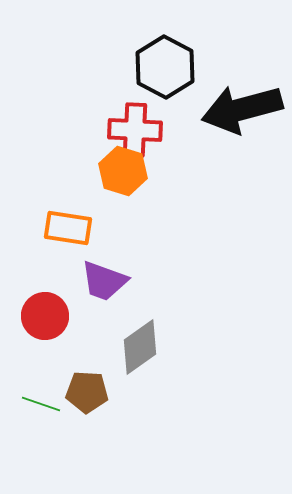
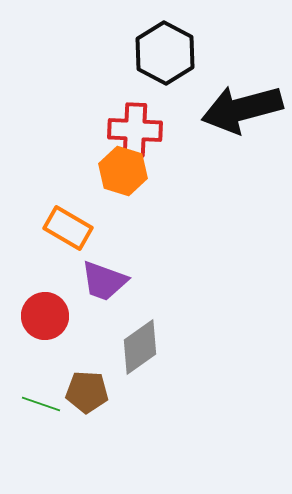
black hexagon: moved 14 px up
orange rectangle: rotated 21 degrees clockwise
